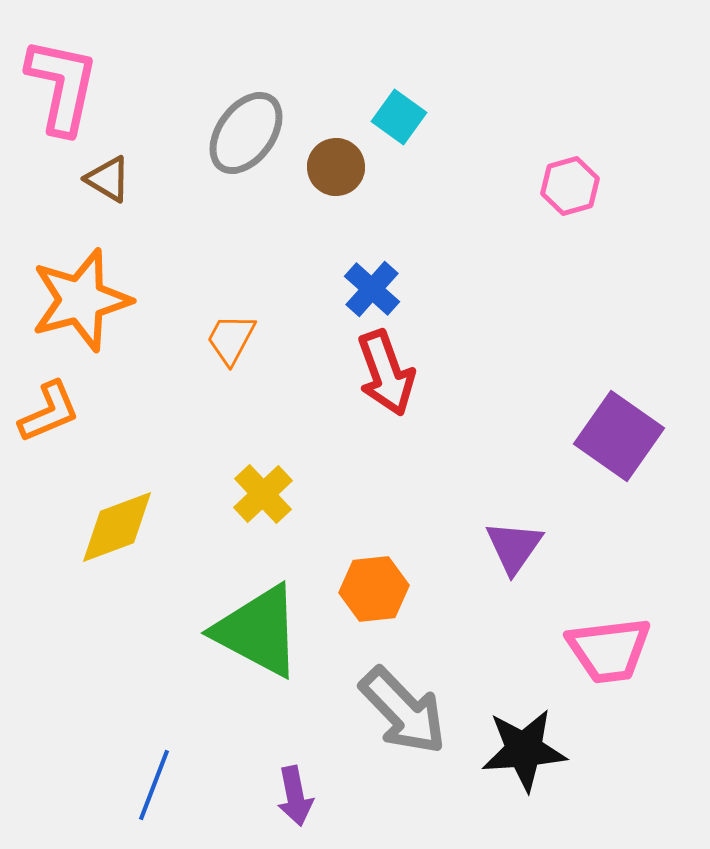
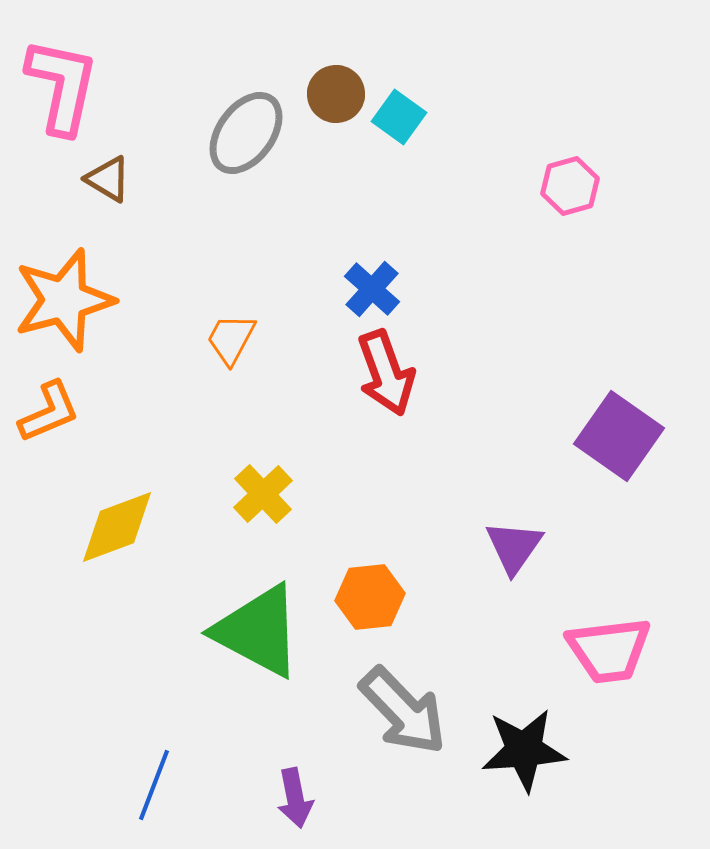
brown circle: moved 73 px up
orange star: moved 17 px left
orange hexagon: moved 4 px left, 8 px down
purple arrow: moved 2 px down
